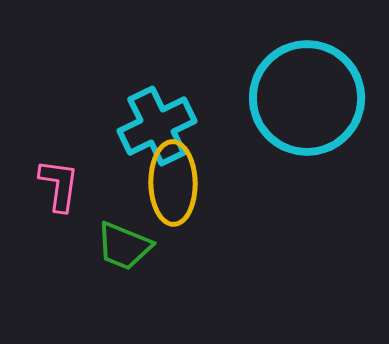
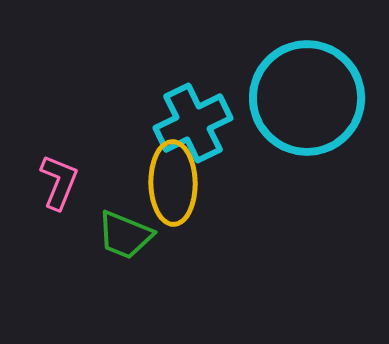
cyan cross: moved 36 px right, 3 px up
pink L-shape: moved 3 px up; rotated 14 degrees clockwise
green trapezoid: moved 1 px right, 11 px up
